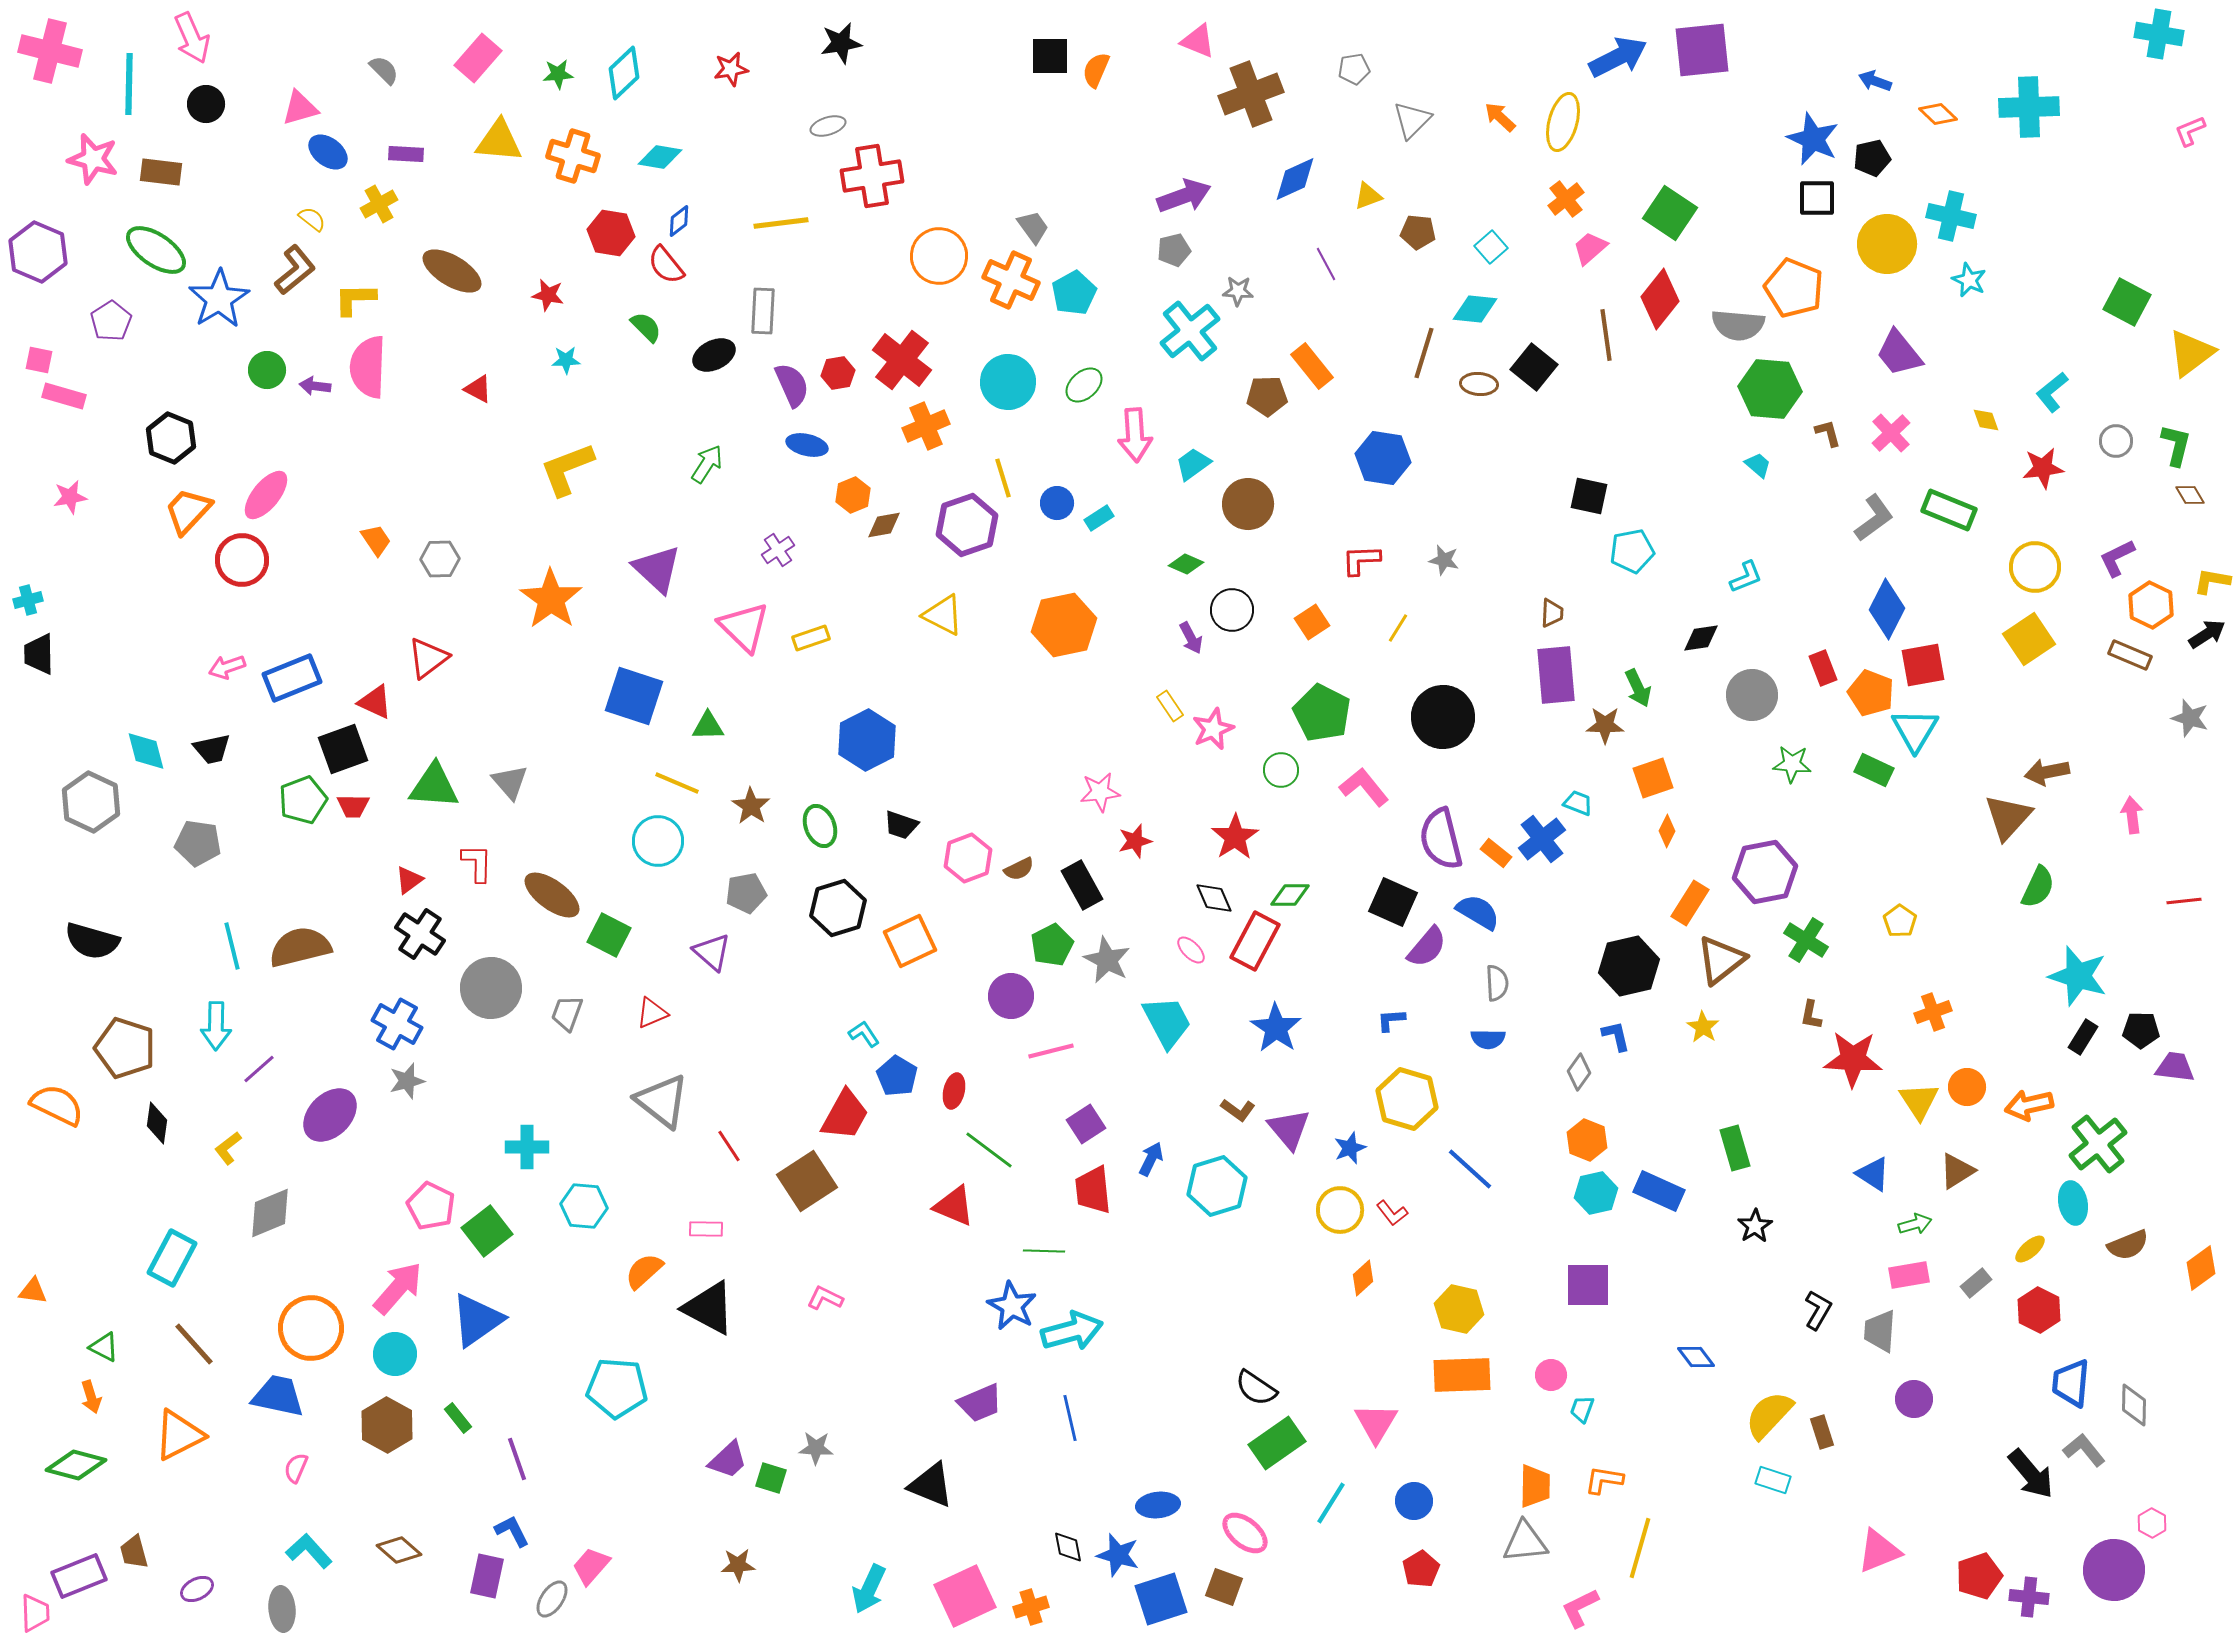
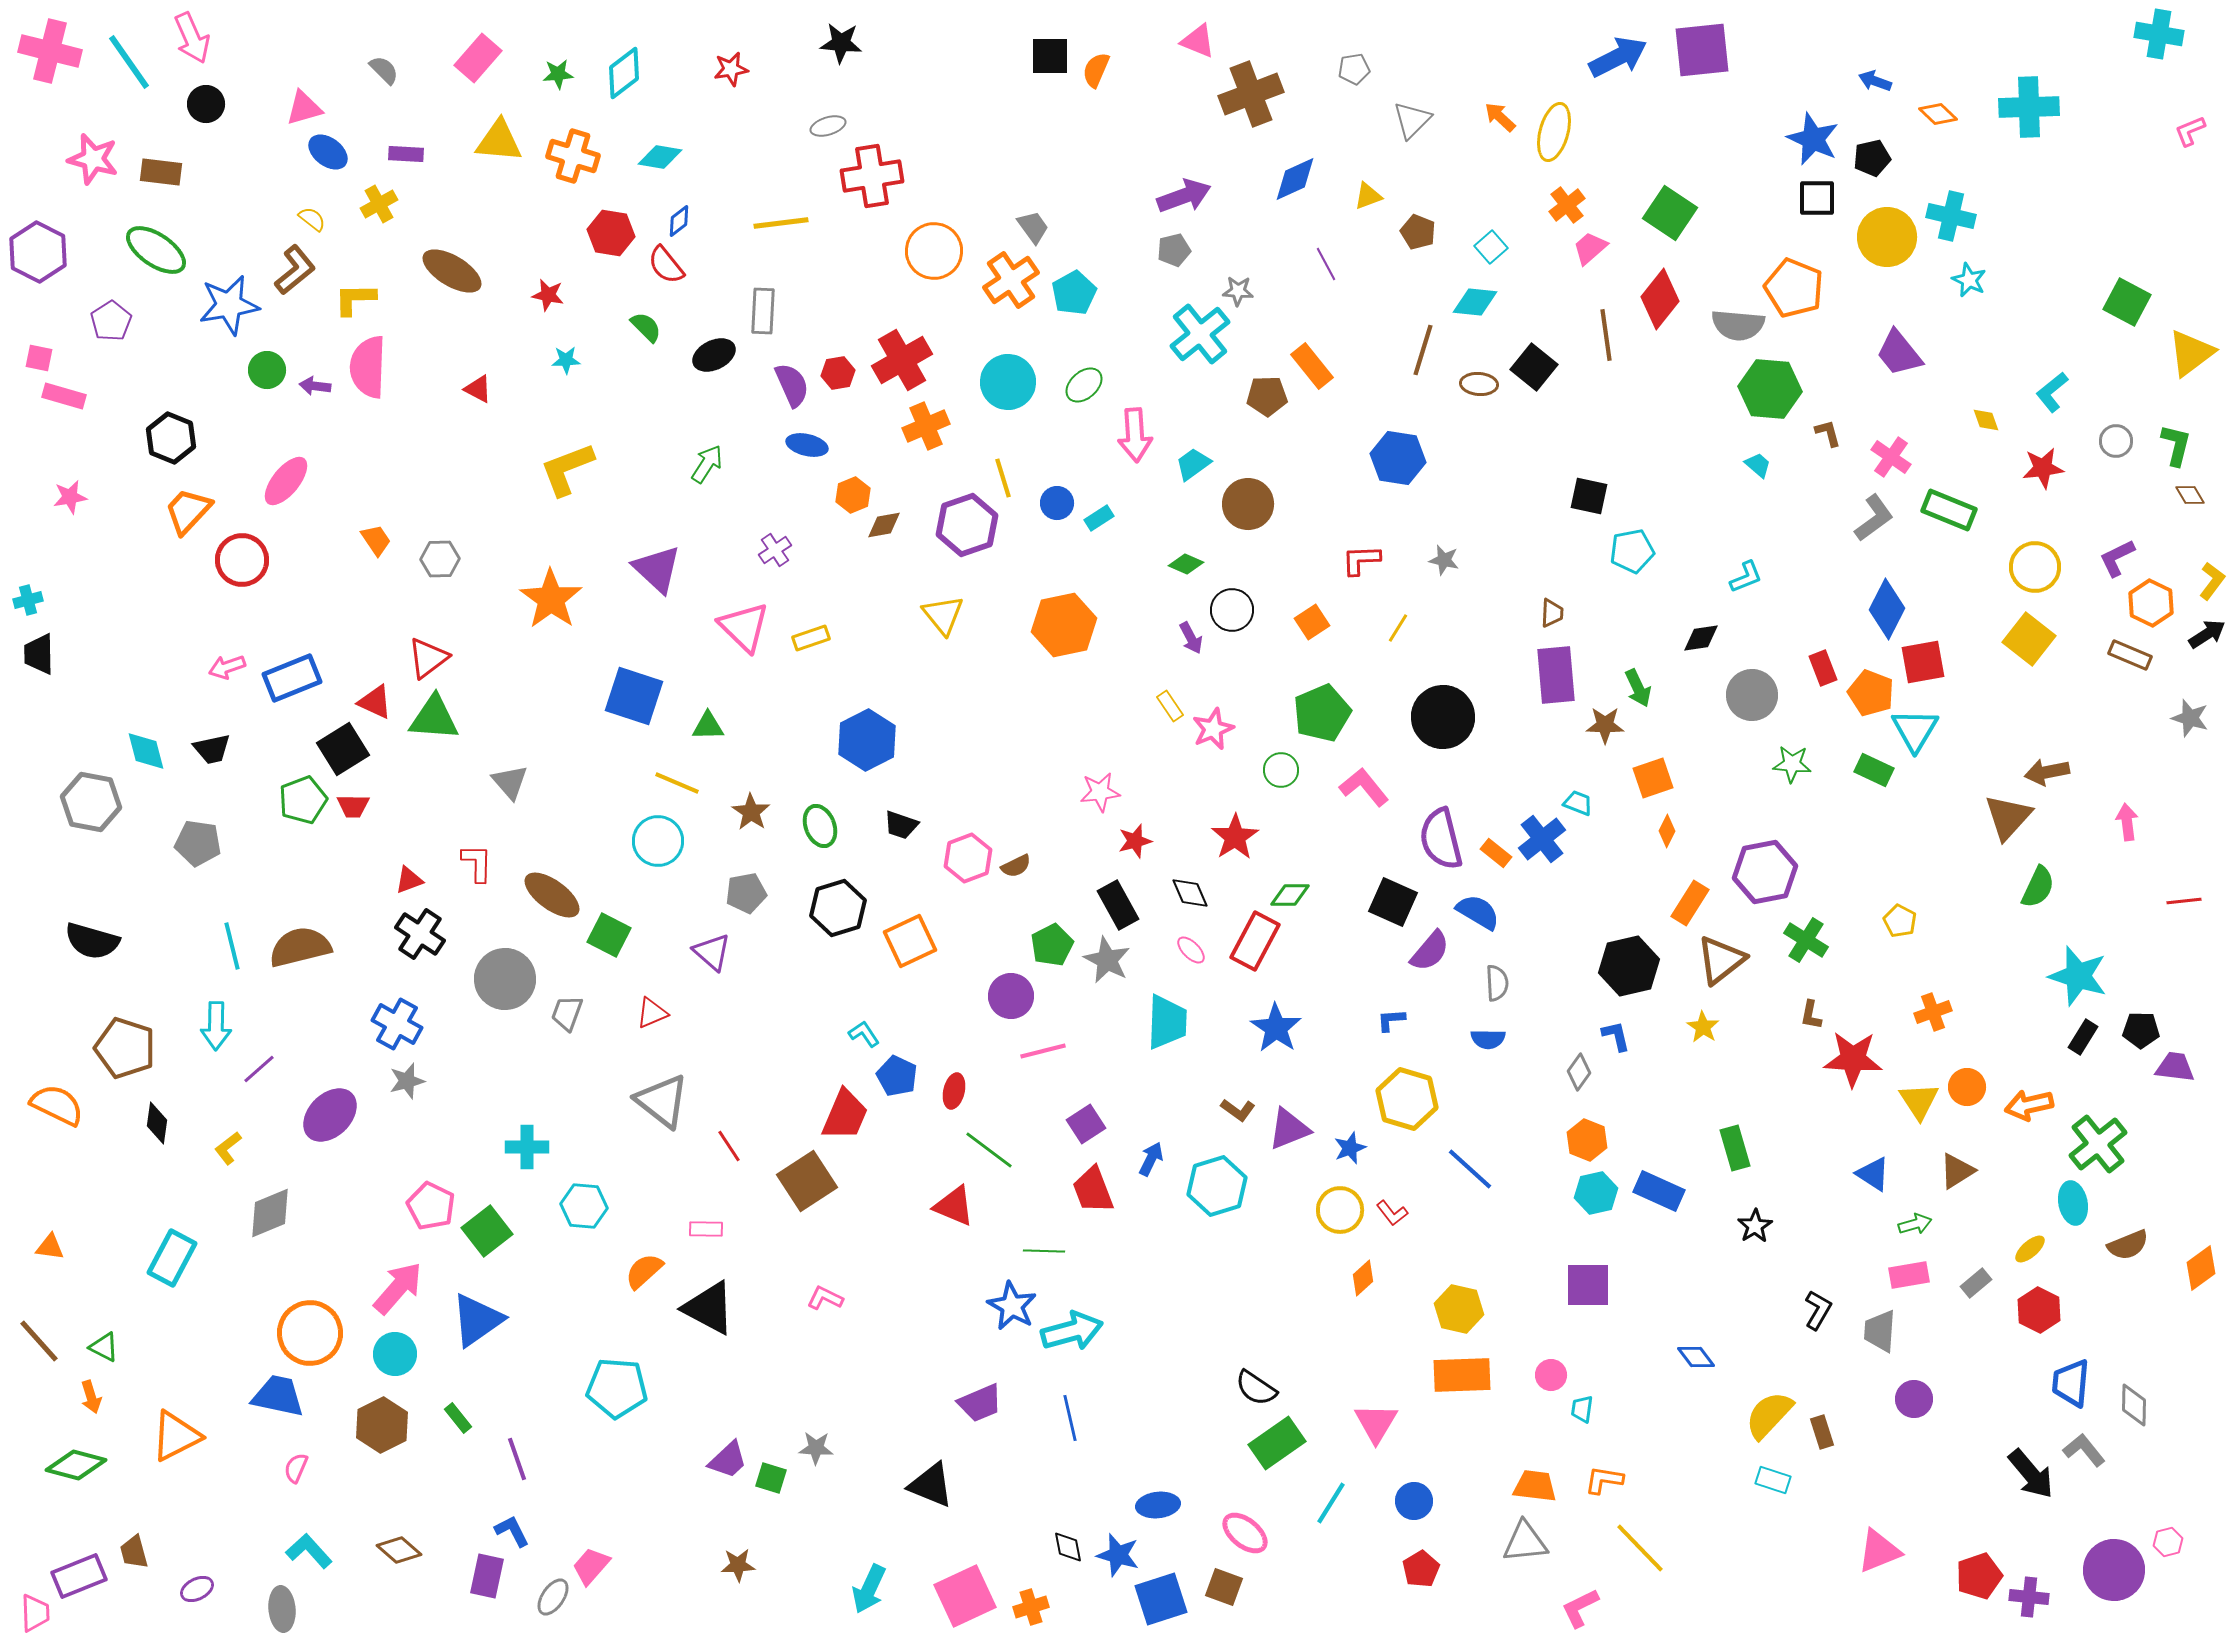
black star at (841, 43): rotated 15 degrees clockwise
cyan diamond at (624, 73): rotated 6 degrees clockwise
cyan line at (129, 84): moved 22 px up; rotated 36 degrees counterclockwise
pink triangle at (300, 108): moved 4 px right
yellow ellipse at (1563, 122): moved 9 px left, 10 px down
orange cross at (1566, 199): moved 1 px right, 6 px down
brown pentagon at (1418, 232): rotated 16 degrees clockwise
yellow circle at (1887, 244): moved 7 px up
purple hexagon at (38, 252): rotated 4 degrees clockwise
orange circle at (939, 256): moved 5 px left, 5 px up
orange cross at (1011, 280): rotated 32 degrees clockwise
blue star at (219, 299): moved 10 px right, 6 px down; rotated 22 degrees clockwise
cyan diamond at (1475, 309): moved 7 px up
cyan cross at (1190, 331): moved 10 px right, 3 px down
brown line at (1424, 353): moved 1 px left, 3 px up
pink square at (39, 360): moved 2 px up
red cross at (902, 360): rotated 22 degrees clockwise
pink cross at (1891, 433): moved 24 px down; rotated 12 degrees counterclockwise
blue hexagon at (1383, 458): moved 15 px right
pink ellipse at (266, 495): moved 20 px right, 14 px up
purple cross at (778, 550): moved 3 px left
yellow L-shape at (2212, 581): rotated 117 degrees clockwise
orange hexagon at (2151, 605): moved 2 px up
yellow triangle at (943, 615): rotated 24 degrees clockwise
yellow square at (2029, 639): rotated 18 degrees counterclockwise
red square at (1923, 665): moved 3 px up
green pentagon at (1322, 713): rotated 22 degrees clockwise
black square at (343, 749): rotated 12 degrees counterclockwise
green triangle at (434, 786): moved 68 px up
gray hexagon at (91, 802): rotated 14 degrees counterclockwise
brown star at (751, 806): moved 6 px down
pink arrow at (2132, 815): moved 5 px left, 7 px down
brown semicircle at (1019, 869): moved 3 px left, 3 px up
red triangle at (409, 880): rotated 16 degrees clockwise
black rectangle at (1082, 885): moved 36 px right, 20 px down
black diamond at (1214, 898): moved 24 px left, 5 px up
yellow pentagon at (1900, 921): rotated 8 degrees counterclockwise
purple semicircle at (1427, 947): moved 3 px right, 4 px down
gray circle at (491, 988): moved 14 px right, 9 px up
cyan trapezoid at (1167, 1022): rotated 30 degrees clockwise
pink line at (1051, 1051): moved 8 px left
blue pentagon at (897, 1076): rotated 6 degrees counterclockwise
red trapezoid at (845, 1115): rotated 6 degrees counterclockwise
purple triangle at (1289, 1129): rotated 48 degrees clockwise
red trapezoid at (1093, 1190): rotated 15 degrees counterclockwise
orange triangle at (33, 1291): moved 17 px right, 44 px up
orange circle at (311, 1328): moved 1 px left, 5 px down
brown line at (194, 1344): moved 155 px left, 3 px up
cyan trapezoid at (1582, 1409): rotated 12 degrees counterclockwise
brown hexagon at (387, 1425): moved 5 px left; rotated 4 degrees clockwise
orange triangle at (179, 1435): moved 3 px left, 1 px down
orange trapezoid at (1535, 1486): rotated 84 degrees counterclockwise
pink hexagon at (2152, 1523): moved 16 px right, 19 px down; rotated 16 degrees clockwise
yellow line at (1640, 1548): rotated 60 degrees counterclockwise
gray ellipse at (552, 1599): moved 1 px right, 2 px up
